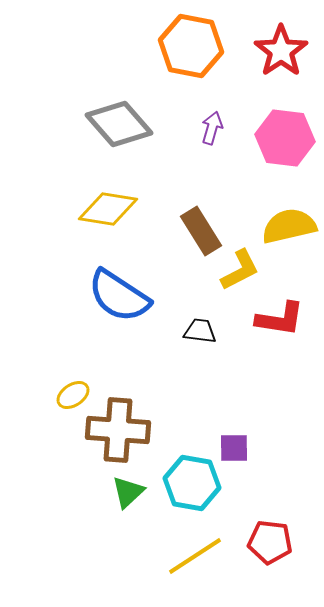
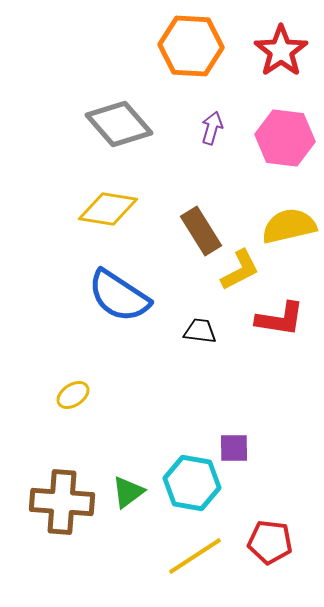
orange hexagon: rotated 8 degrees counterclockwise
brown cross: moved 56 px left, 72 px down
green triangle: rotated 6 degrees clockwise
